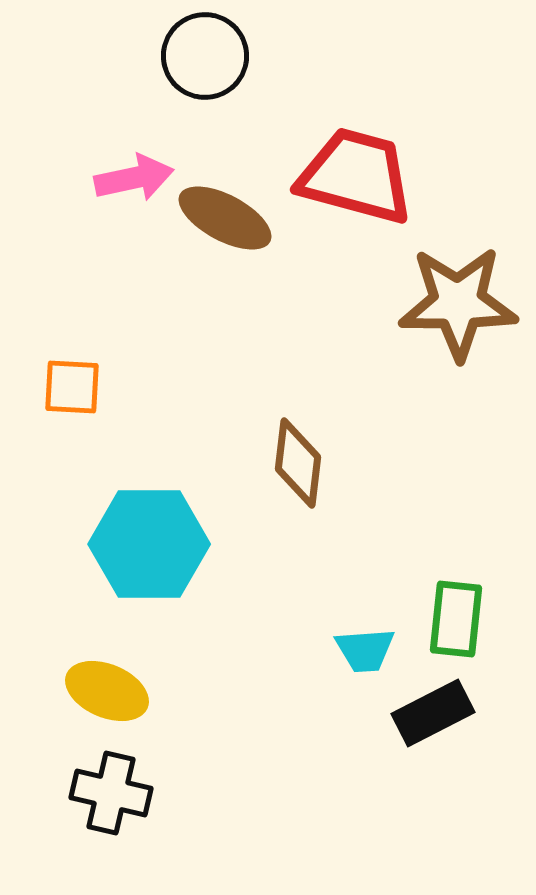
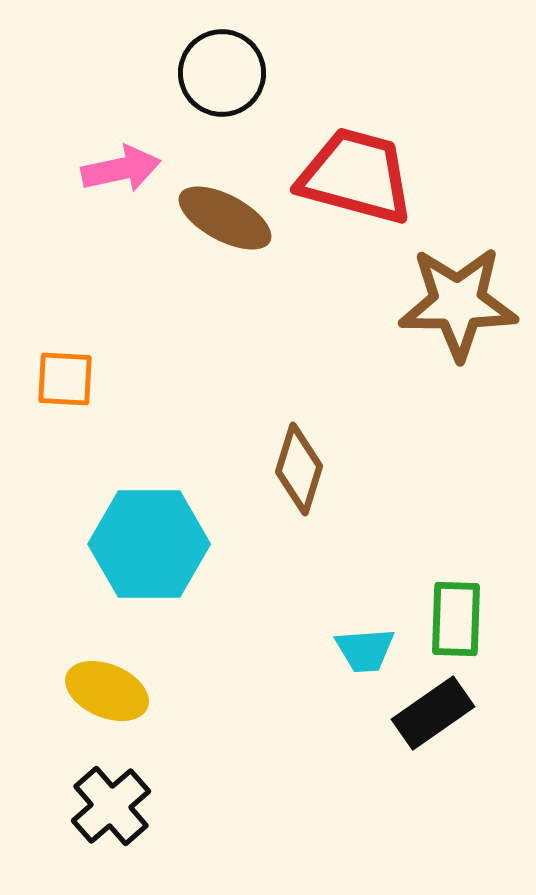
black circle: moved 17 px right, 17 px down
pink arrow: moved 13 px left, 9 px up
orange square: moved 7 px left, 8 px up
brown diamond: moved 1 px right, 6 px down; rotated 10 degrees clockwise
green rectangle: rotated 4 degrees counterclockwise
black rectangle: rotated 8 degrees counterclockwise
black cross: moved 13 px down; rotated 36 degrees clockwise
